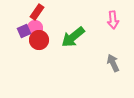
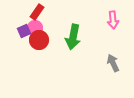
green arrow: rotated 40 degrees counterclockwise
